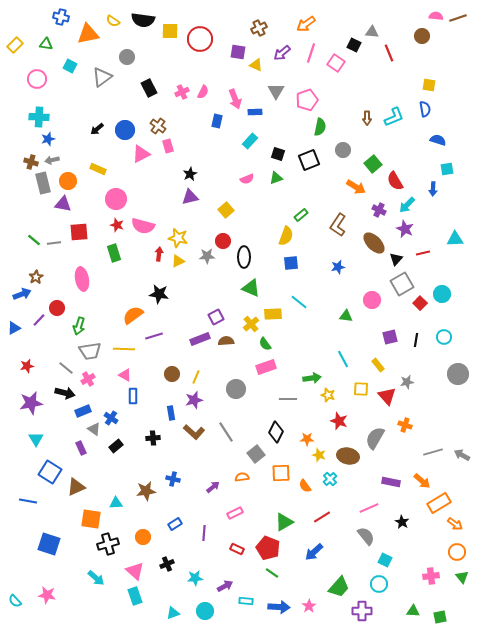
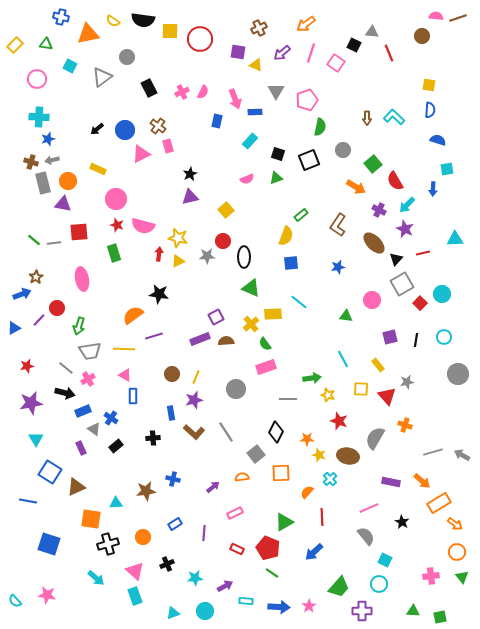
blue semicircle at (425, 109): moved 5 px right, 1 px down; rotated 14 degrees clockwise
cyan L-shape at (394, 117): rotated 115 degrees counterclockwise
orange semicircle at (305, 486): moved 2 px right, 6 px down; rotated 80 degrees clockwise
red line at (322, 517): rotated 60 degrees counterclockwise
